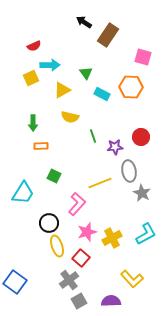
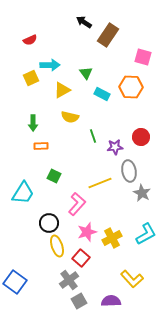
red semicircle: moved 4 px left, 6 px up
